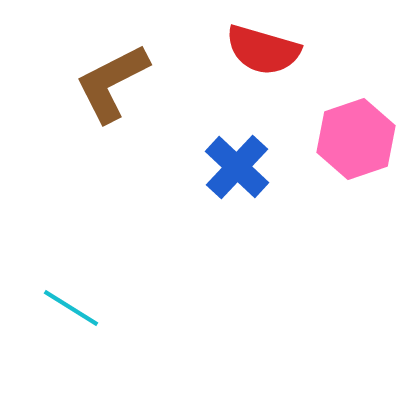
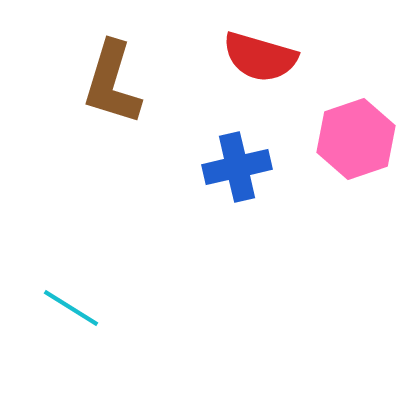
red semicircle: moved 3 px left, 7 px down
brown L-shape: rotated 46 degrees counterclockwise
blue cross: rotated 34 degrees clockwise
